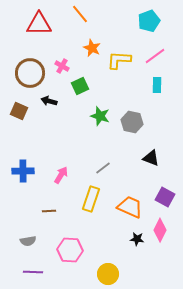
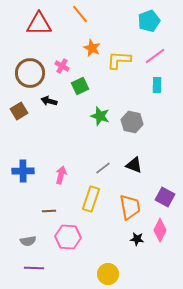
brown square: rotated 36 degrees clockwise
black triangle: moved 17 px left, 7 px down
pink arrow: rotated 18 degrees counterclockwise
orange trapezoid: rotated 56 degrees clockwise
pink hexagon: moved 2 px left, 13 px up
purple line: moved 1 px right, 4 px up
